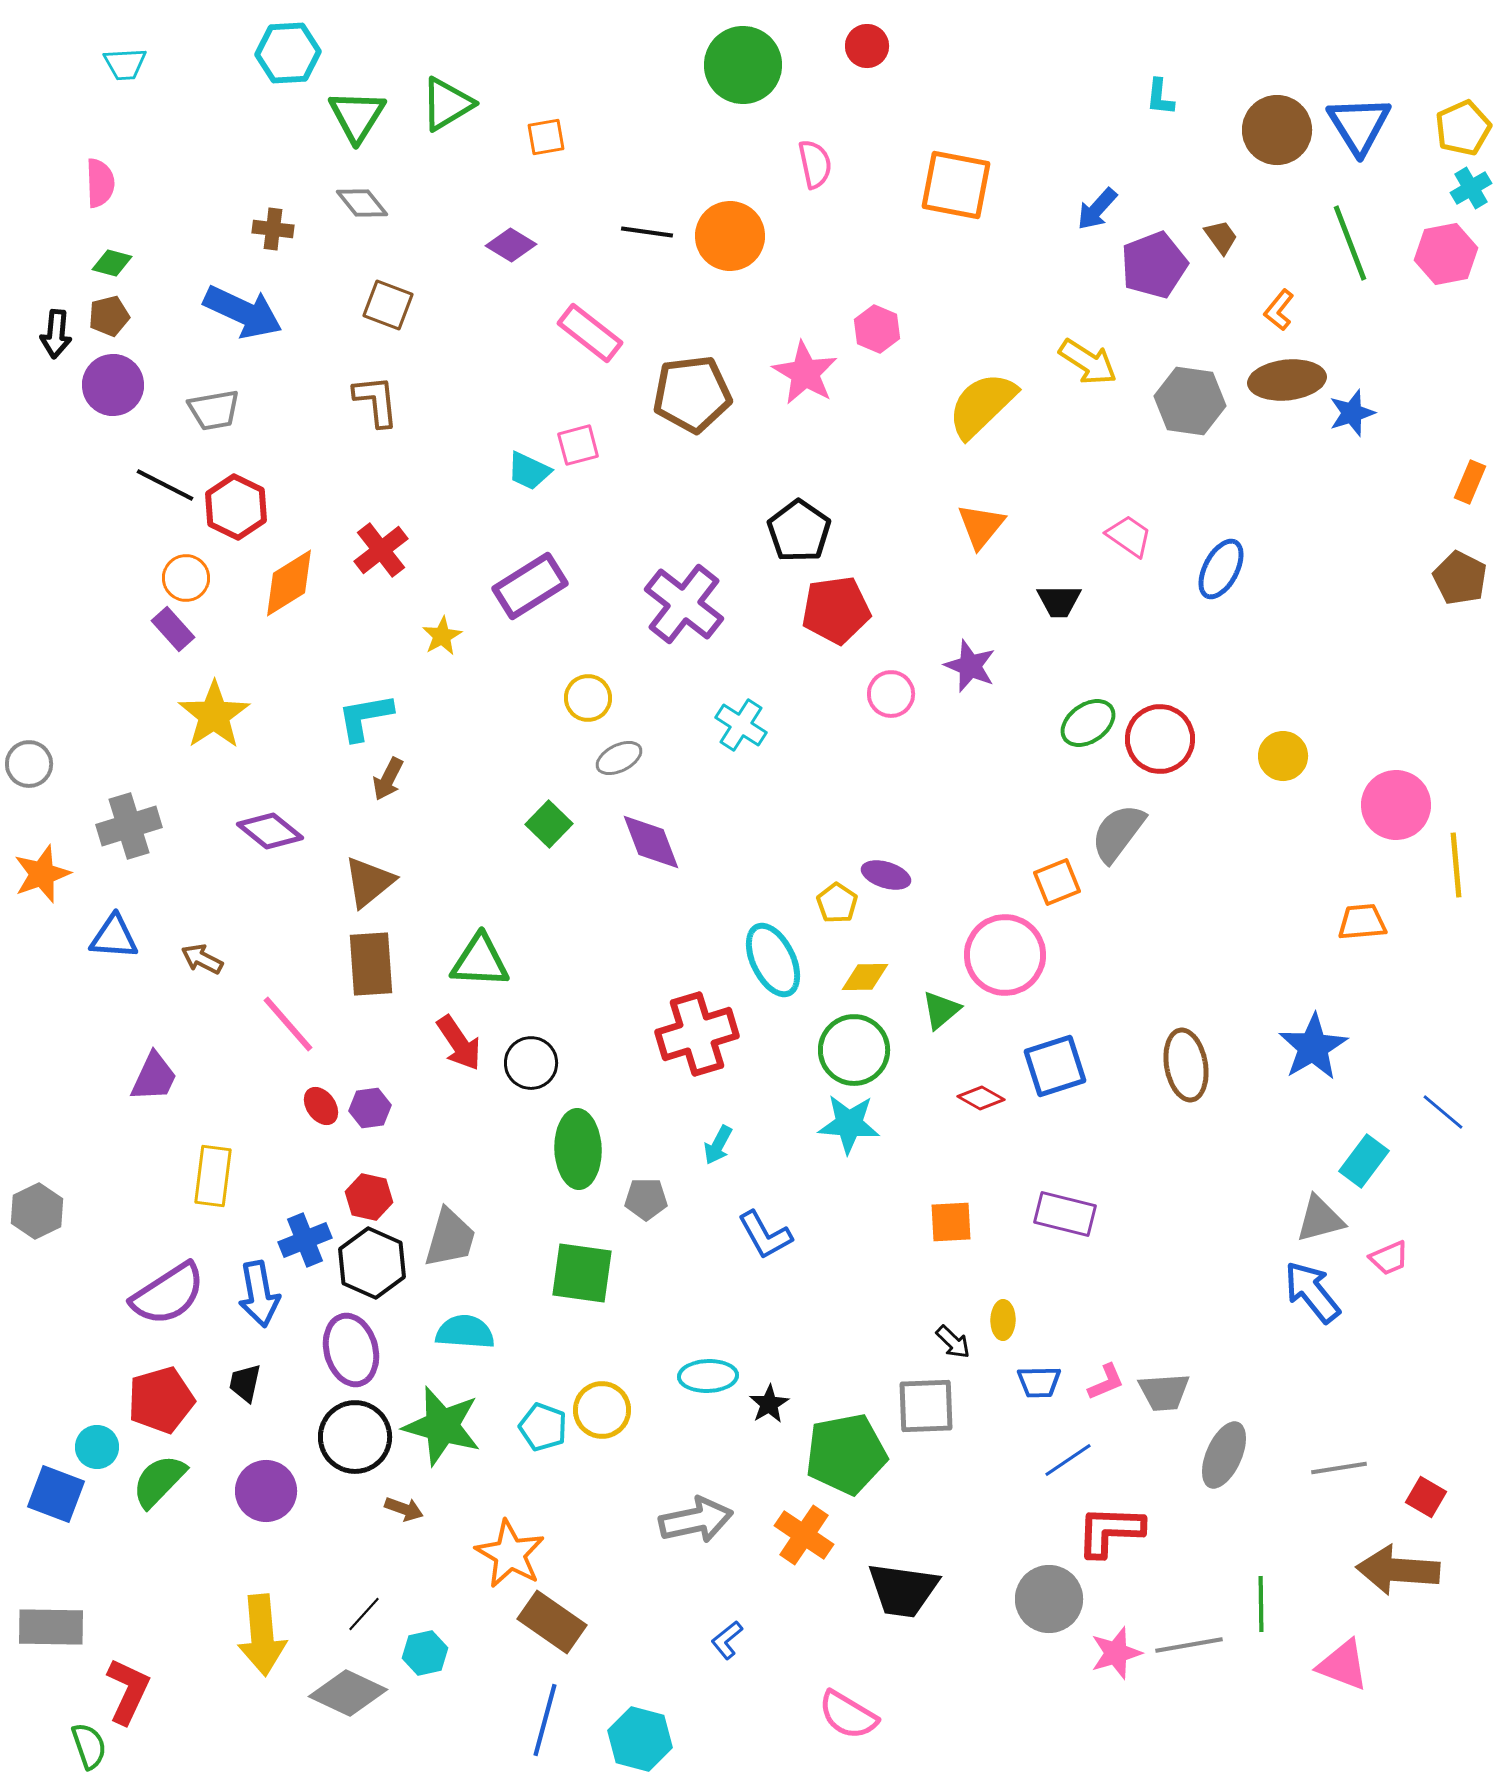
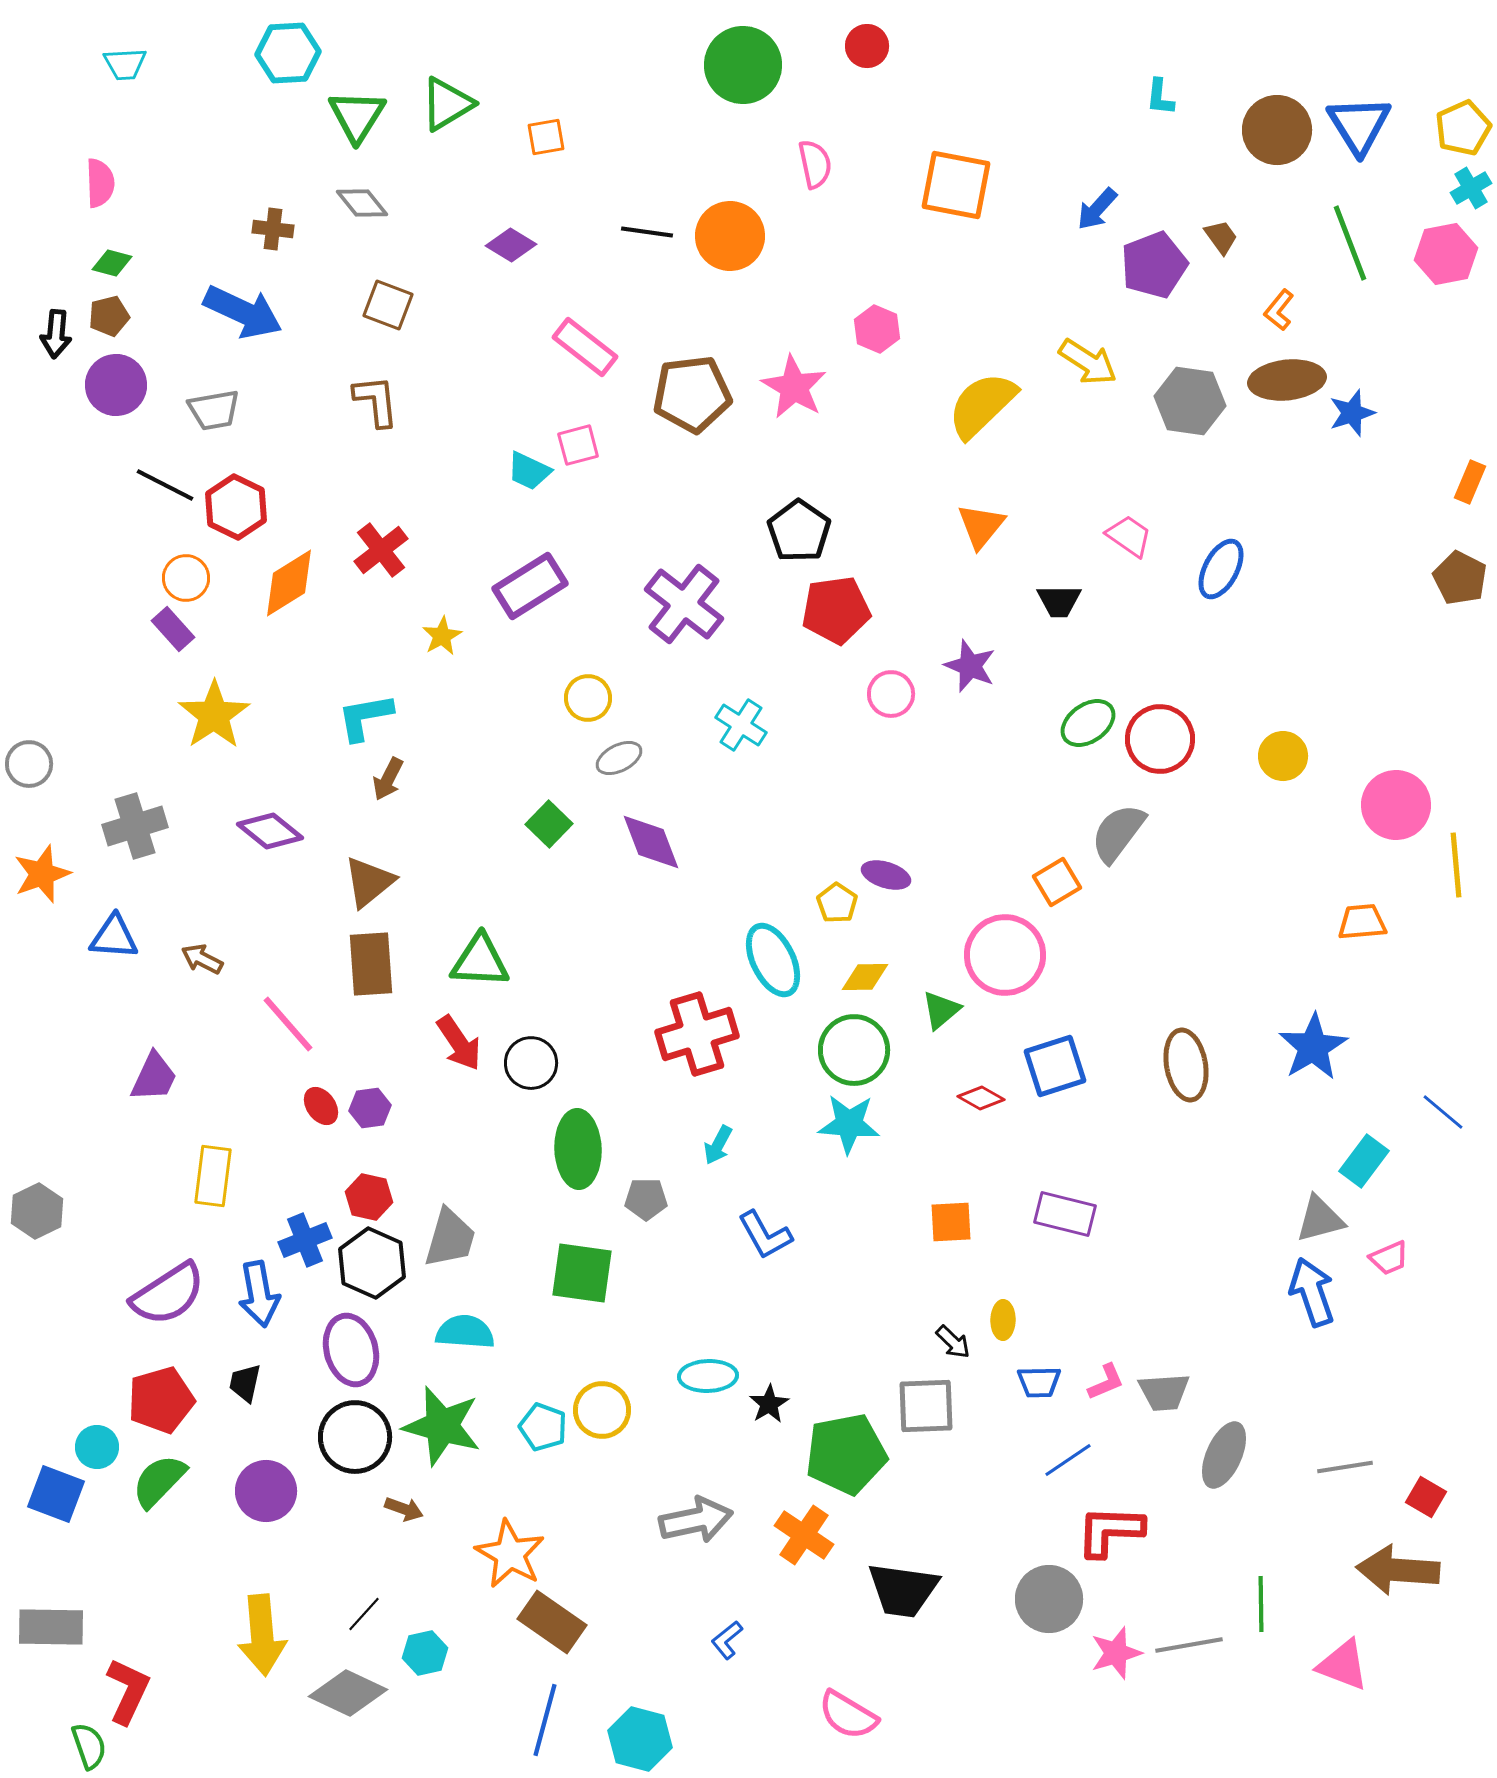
pink rectangle at (590, 333): moved 5 px left, 14 px down
pink star at (805, 373): moved 11 px left, 14 px down
purple circle at (113, 385): moved 3 px right
gray cross at (129, 826): moved 6 px right
orange square at (1057, 882): rotated 9 degrees counterclockwise
blue arrow at (1312, 1292): rotated 20 degrees clockwise
gray line at (1339, 1468): moved 6 px right, 1 px up
